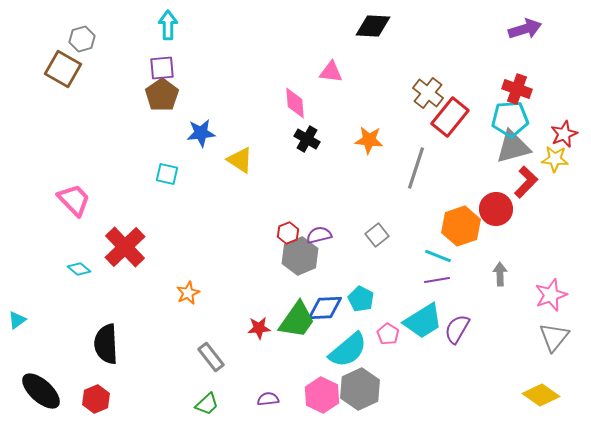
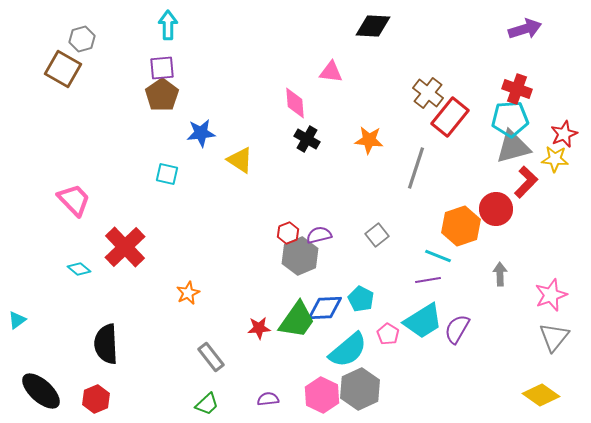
purple line at (437, 280): moved 9 px left
